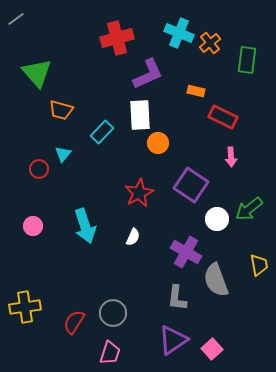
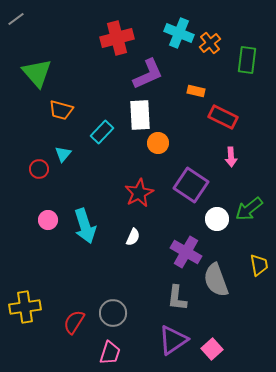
pink circle: moved 15 px right, 6 px up
